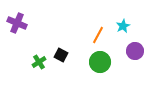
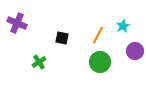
black square: moved 1 px right, 17 px up; rotated 16 degrees counterclockwise
